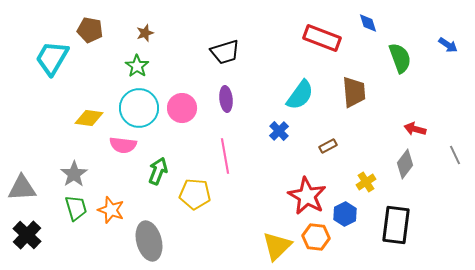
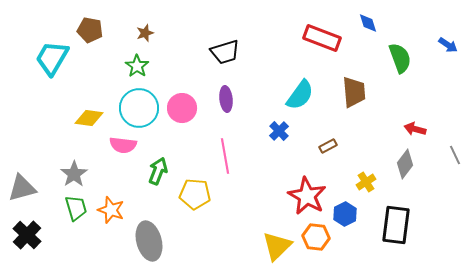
gray triangle: rotated 12 degrees counterclockwise
